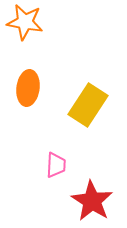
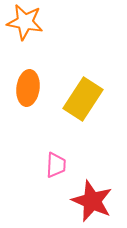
yellow rectangle: moved 5 px left, 6 px up
red star: rotated 9 degrees counterclockwise
